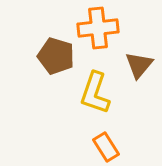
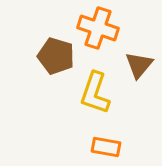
orange cross: rotated 24 degrees clockwise
orange rectangle: rotated 48 degrees counterclockwise
